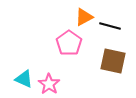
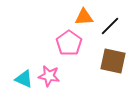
orange triangle: rotated 24 degrees clockwise
black line: rotated 60 degrees counterclockwise
pink star: moved 8 px up; rotated 25 degrees counterclockwise
